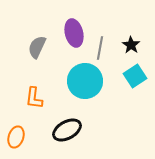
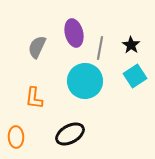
black ellipse: moved 3 px right, 4 px down
orange ellipse: rotated 20 degrees counterclockwise
